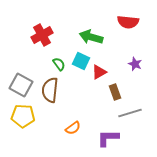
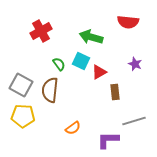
red cross: moved 1 px left, 4 px up
brown rectangle: rotated 14 degrees clockwise
gray line: moved 4 px right, 8 px down
purple L-shape: moved 2 px down
